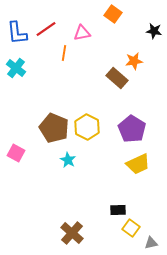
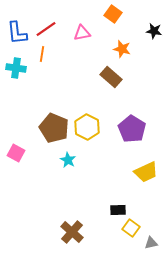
orange line: moved 22 px left, 1 px down
orange star: moved 12 px left, 12 px up; rotated 24 degrees clockwise
cyan cross: rotated 30 degrees counterclockwise
brown rectangle: moved 6 px left, 1 px up
yellow trapezoid: moved 8 px right, 8 px down
brown cross: moved 1 px up
